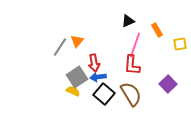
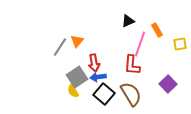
pink line: moved 5 px right, 1 px up
yellow semicircle: rotated 144 degrees counterclockwise
